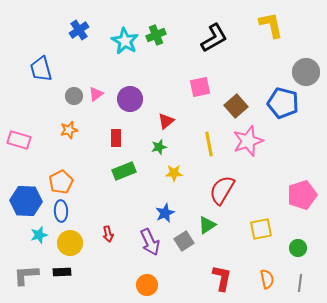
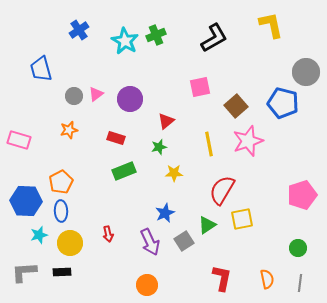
red rectangle at (116, 138): rotated 72 degrees counterclockwise
yellow square at (261, 229): moved 19 px left, 10 px up
gray L-shape at (26, 275): moved 2 px left, 3 px up
